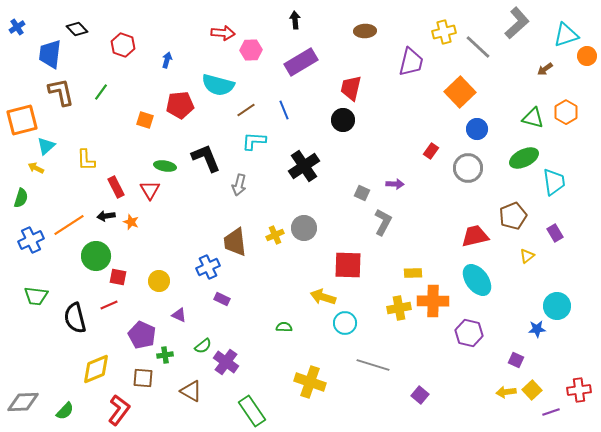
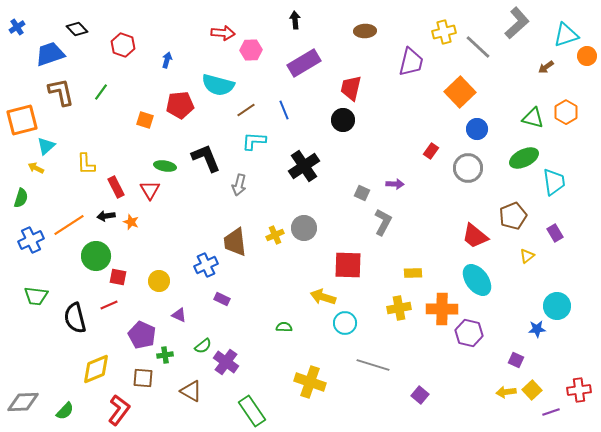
blue trapezoid at (50, 54): rotated 64 degrees clockwise
purple rectangle at (301, 62): moved 3 px right, 1 px down
brown arrow at (545, 69): moved 1 px right, 2 px up
yellow L-shape at (86, 160): moved 4 px down
red trapezoid at (475, 236): rotated 128 degrees counterclockwise
blue cross at (208, 267): moved 2 px left, 2 px up
orange cross at (433, 301): moved 9 px right, 8 px down
